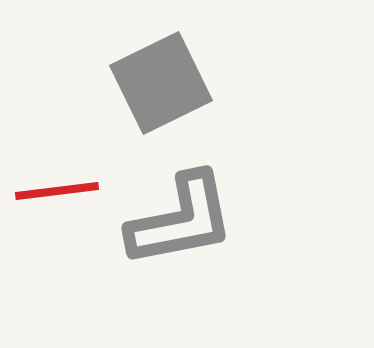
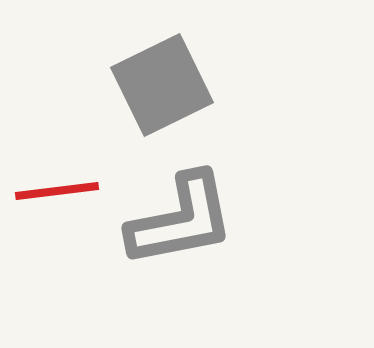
gray square: moved 1 px right, 2 px down
